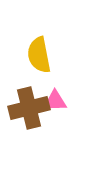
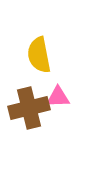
pink triangle: moved 3 px right, 4 px up
